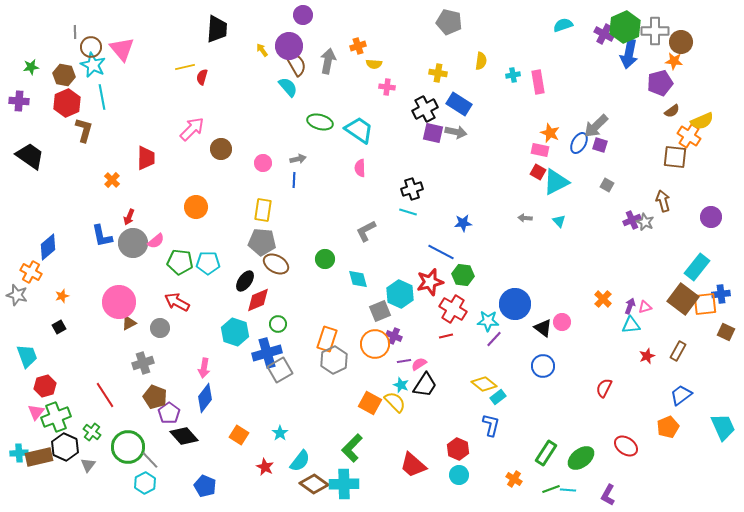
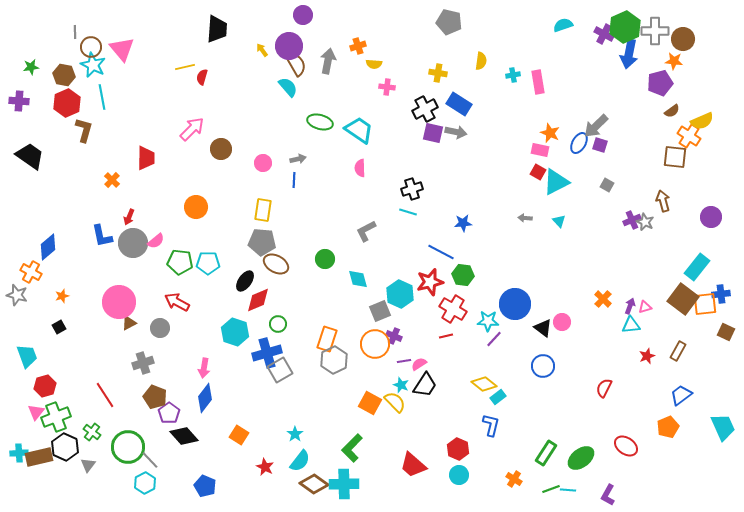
brown circle at (681, 42): moved 2 px right, 3 px up
cyan star at (280, 433): moved 15 px right, 1 px down
